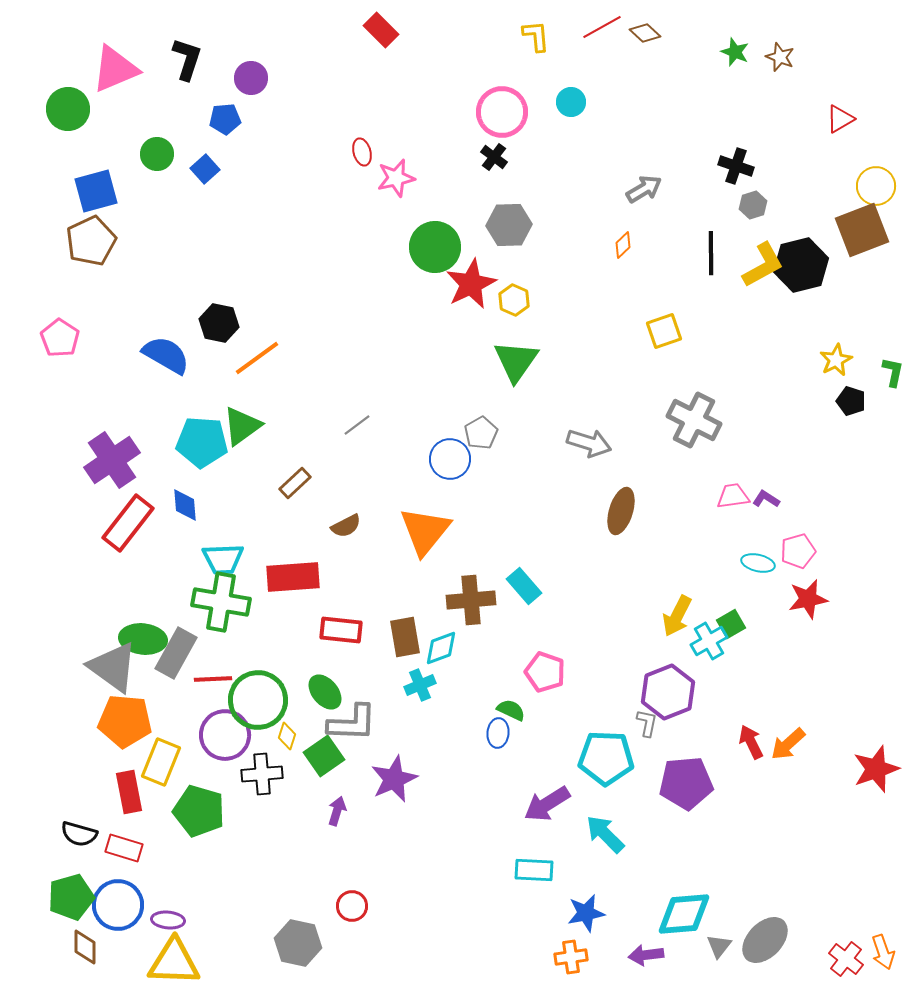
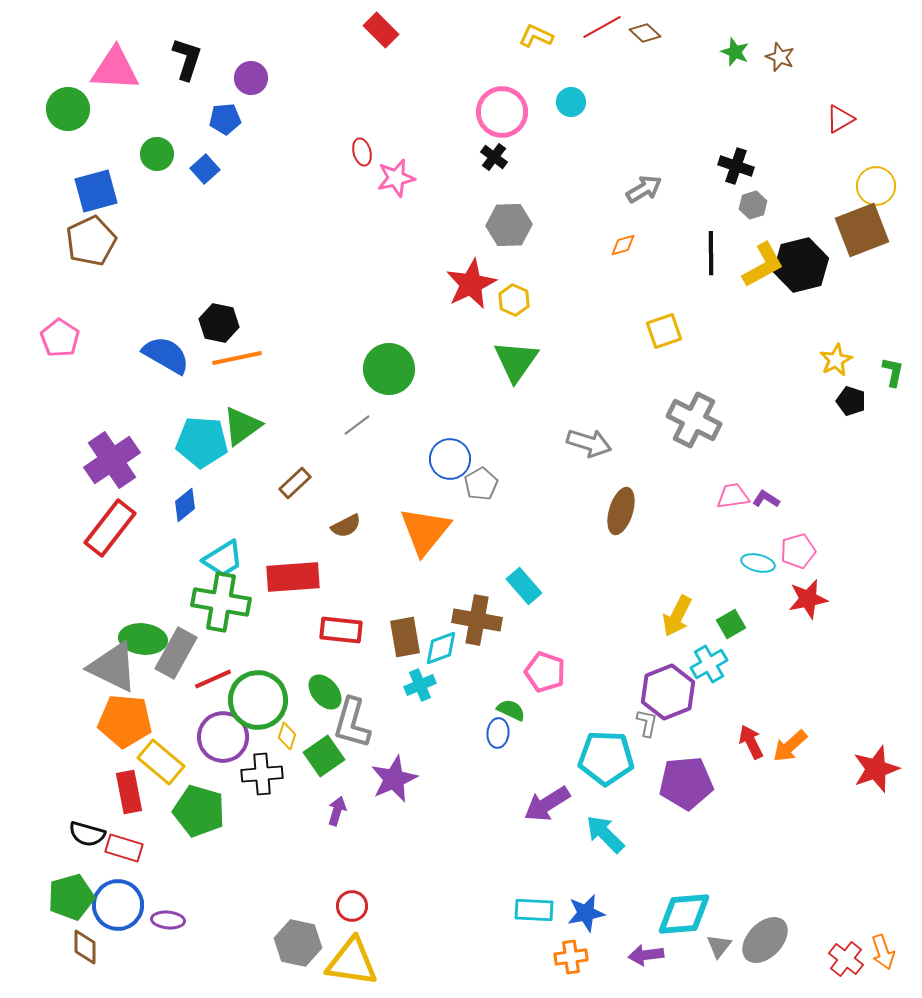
yellow L-shape at (536, 36): rotated 60 degrees counterclockwise
pink triangle at (115, 69): rotated 26 degrees clockwise
orange diamond at (623, 245): rotated 28 degrees clockwise
green circle at (435, 247): moved 46 px left, 122 px down
orange line at (257, 358): moved 20 px left; rotated 24 degrees clockwise
gray pentagon at (481, 433): moved 51 px down
blue diamond at (185, 505): rotated 56 degrees clockwise
red rectangle at (128, 523): moved 18 px left, 5 px down
cyan trapezoid at (223, 559): rotated 30 degrees counterclockwise
brown cross at (471, 600): moved 6 px right, 20 px down; rotated 15 degrees clockwise
cyan cross at (709, 641): moved 23 px down
gray triangle at (113, 667): rotated 10 degrees counterclockwise
red line at (213, 679): rotated 21 degrees counterclockwise
gray L-shape at (352, 723): rotated 104 degrees clockwise
purple circle at (225, 735): moved 2 px left, 2 px down
orange arrow at (788, 744): moved 2 px right, 2 px down
yellow rectangle at (161, 762): rotated 72 degrees counterclockwise
black semicircle at (79, 834): moved 8 px right
cyan rectangle at (534, 870): moved 40 px down
yellow triangle at (174, 962): moved 178 px right; rotated 6 degrees clockwise
